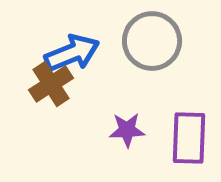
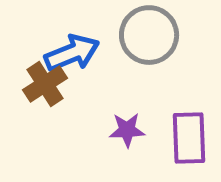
gray circle: moved 3 px left, 6 px up
brown cross: moved 6 px left
purple rectangle: rotated 4 degrees counterclockwise
